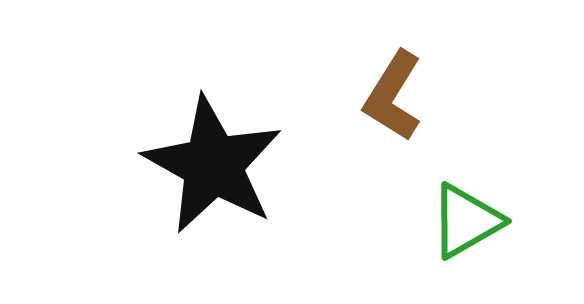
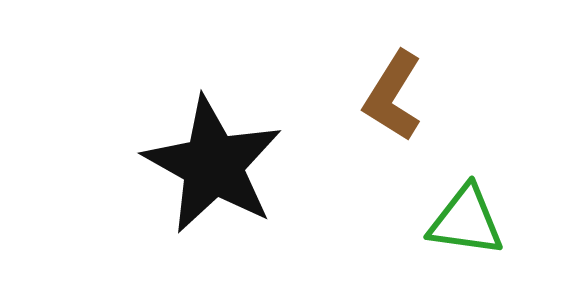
green triangle: rotated 38 degrees clockwise
